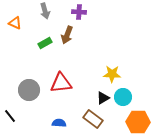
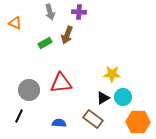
gray arrow: moved 5 px right, 1 px down
black line: moved 9 px right; rotated 64 degrees clockwise
